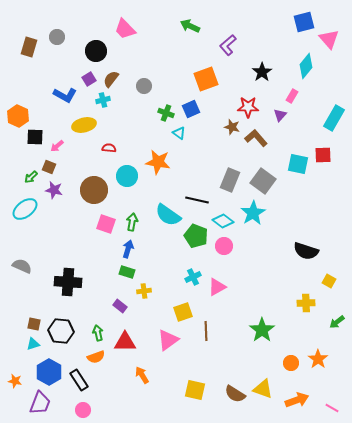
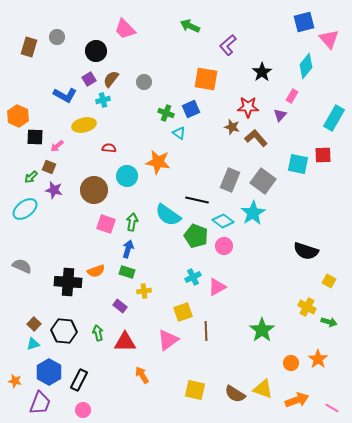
orange square at (206, 79): rotated 30 degrees clockwise
gray circle at (144, 86): moved 4 px up
yellow cross at (306, 303): moved 1 px right, 4 px down; rotated 30 degrees clockwise
green arrow at (337, 322): moved 8 px left; rotated 126 degrees counterclockwise
brown square at (34, 324): rotated 32 degrees clockwise
black hexagon at (61, 331): moved 3 px right
orange semicircle at (96, 357): moved 86 px up
black rectangle at (79, 380): rotated 60 degrees clockwise
